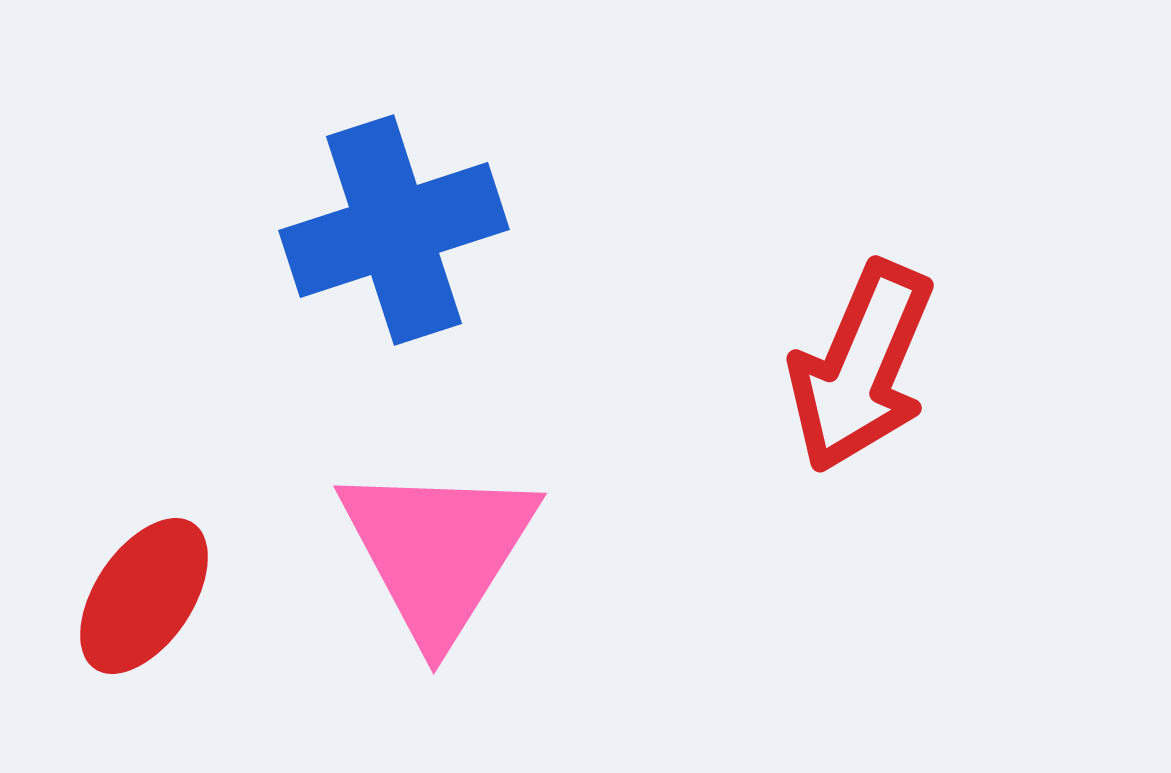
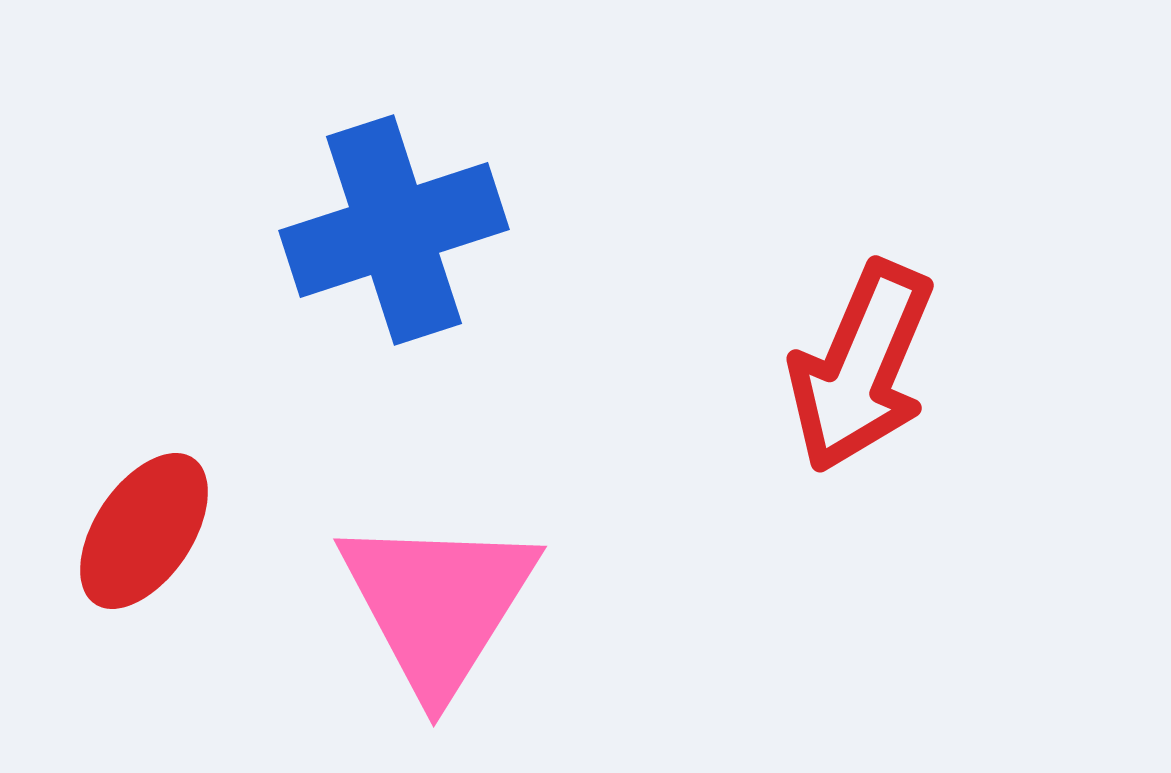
pink triangle: moved 53 px down
red ellipse: moved 65 px up
